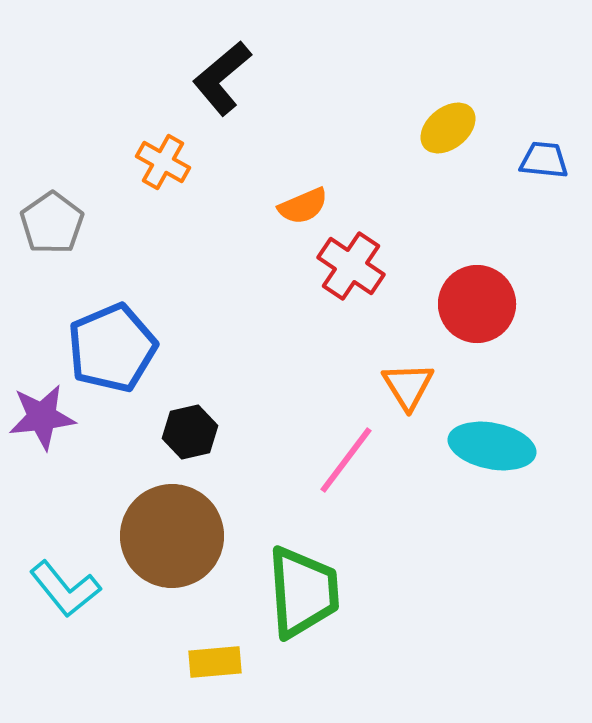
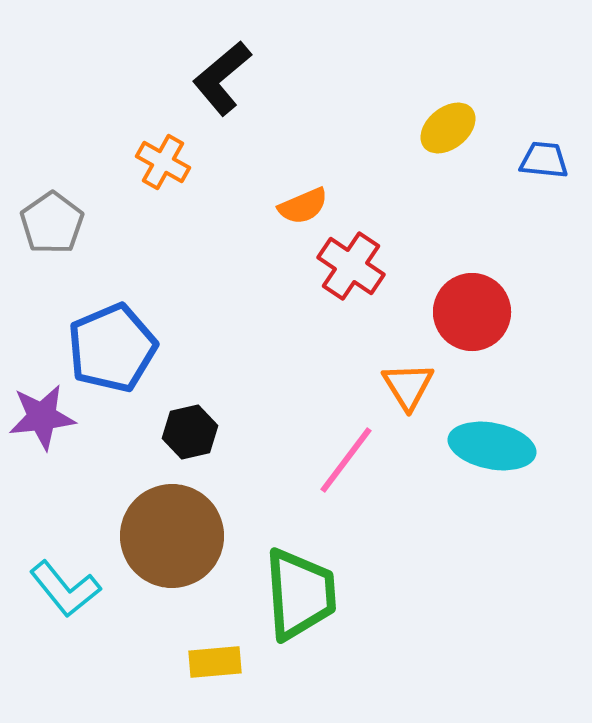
red circle: moved 5 px left, 8 px down
green trapezoid: moved 3 px left, 2 px down
